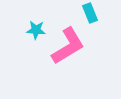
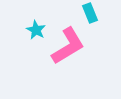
cyan star: rotated 24 degrees clockwise
